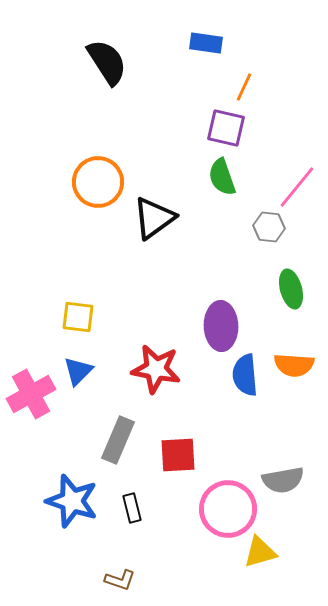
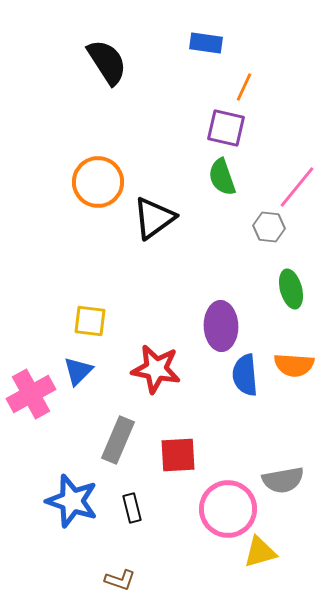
yellow square: moved 12 px right, 4 px down
